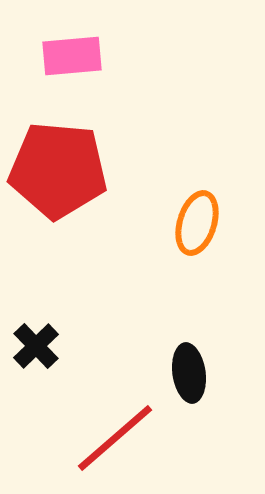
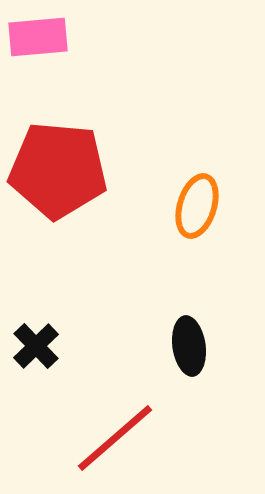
pink rectangle: moved 34 px left, 19 px up
orange ellipse: moved 17 px up
black ellipse: moved 27 px up
